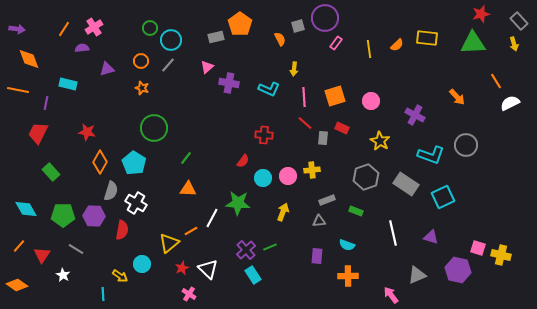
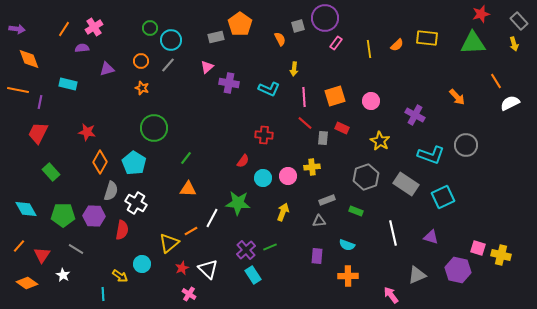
purple line at (46, 103): moved 6 px left, 1 px up
yellow cross at (312, 170): moved 3 px up
orange diamond at (17, 285): moved 10 px right, 2 px up
